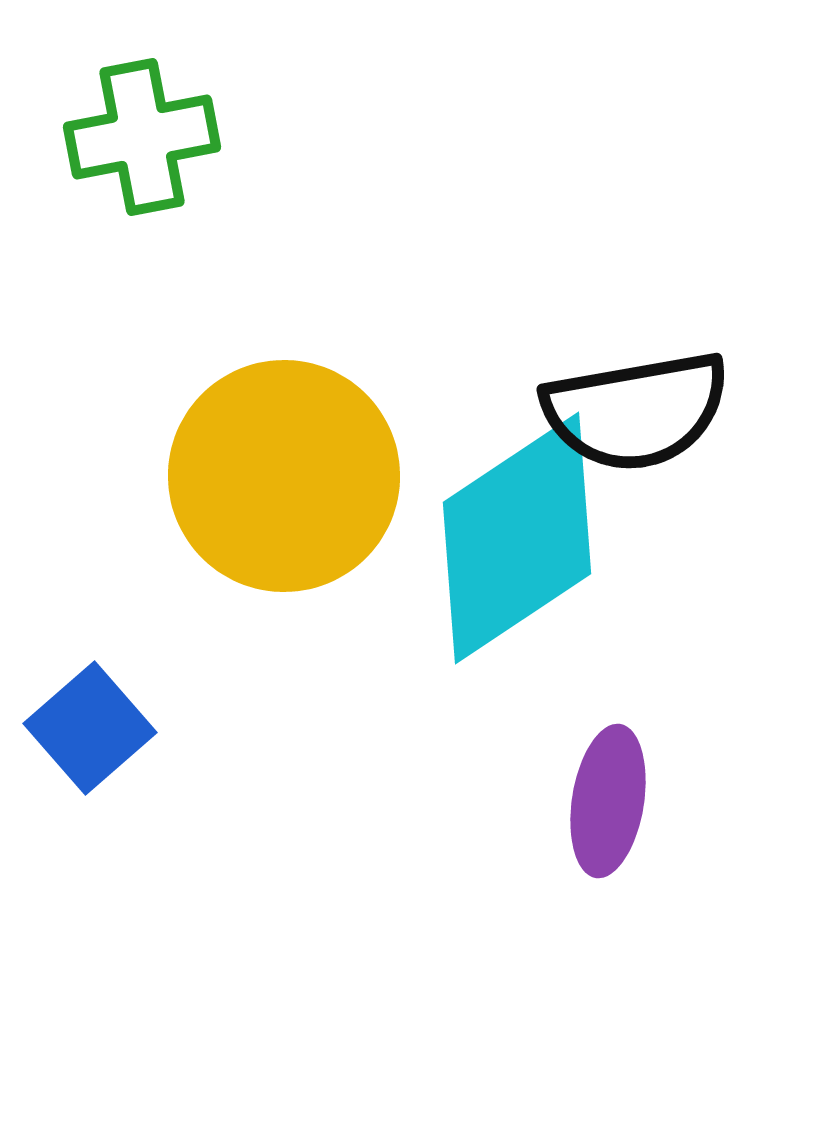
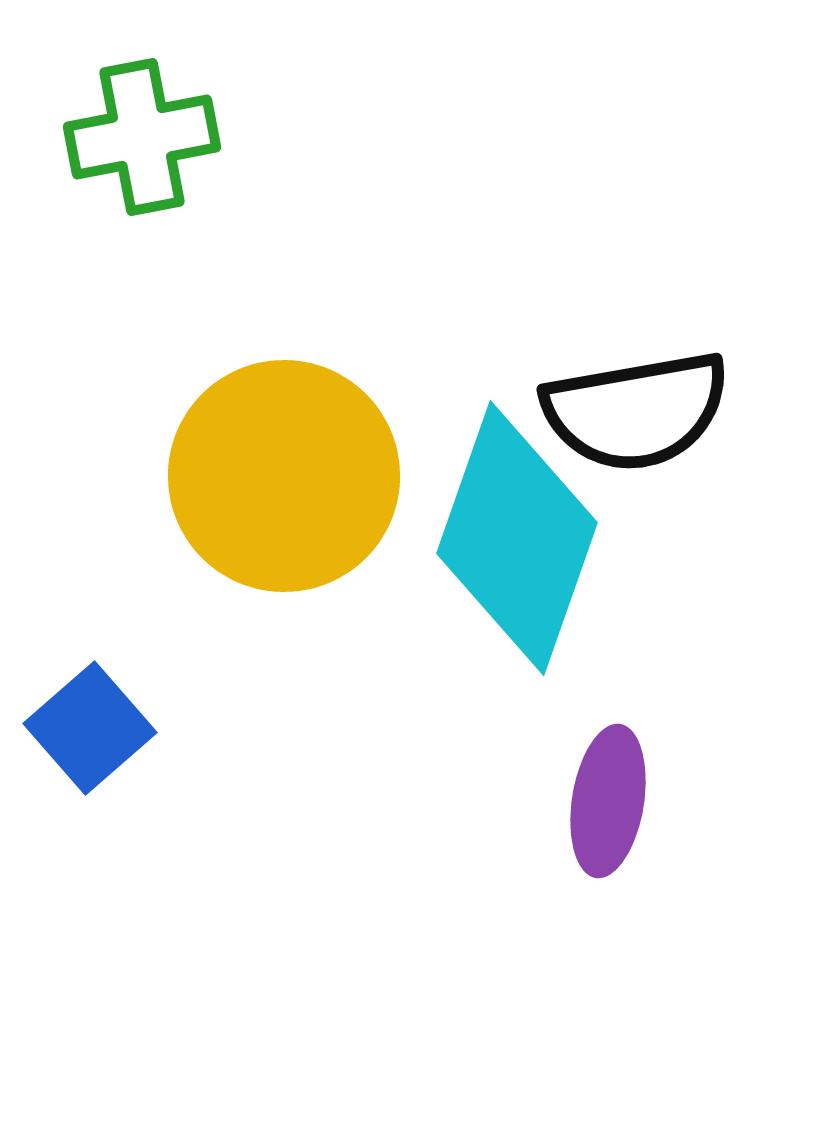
cyan diamond: rotated 37 degrees counterclockwise
